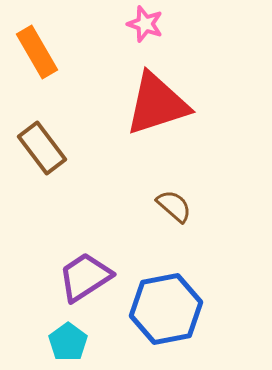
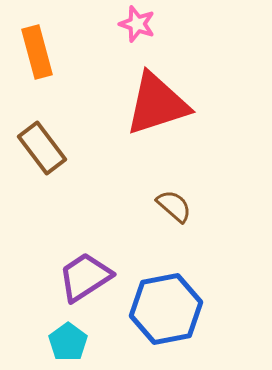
pink star: moved 8 px left
orange rectangle: rotated 15 degrees clockwise
